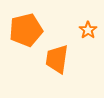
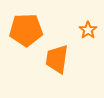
orange pentagon: rotated 12 degrees clockwise
